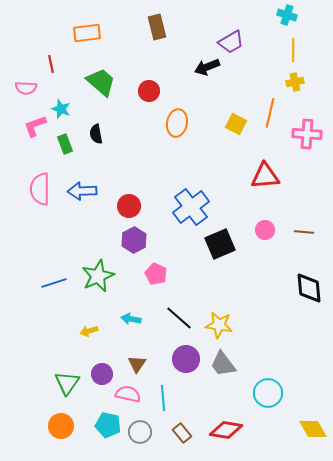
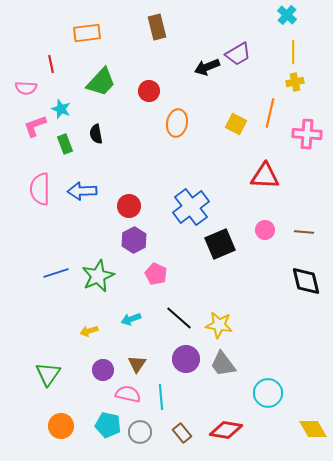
cyan cross at (287, 15): rotated 24 degrees clockwise
purple trapezoid at (231, 42): moved 7 px right, 12 px down
yellow line at (293, 50): moved 2 px down
green trapezoid at (101, 82): rotated 92 degrees clockwise
red triangle at (265, 176): rotated 8 degrees clockwise
blue line at (54, 283): moved 2 px right, 10 px up
black diamond at (309, 288): moved 3 px left, 7 px up; rotated 8 degrees counterclockwise
cyan arrow at (131, 319): rotated 30 degrees counterclockwise
purple circle at (102, 374): moved 1 px right, 4 px up
green triangle at (67, 383): moved 19 px left, 9 px up
cyan line at (163, 398): moved 2 px left, 1 px up
